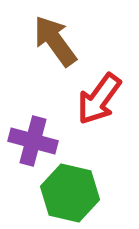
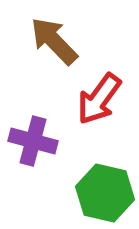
brown arrow: moved 1 px left; rotated 8 degrees counterclockwise
green hexagon: moved 35 px right
